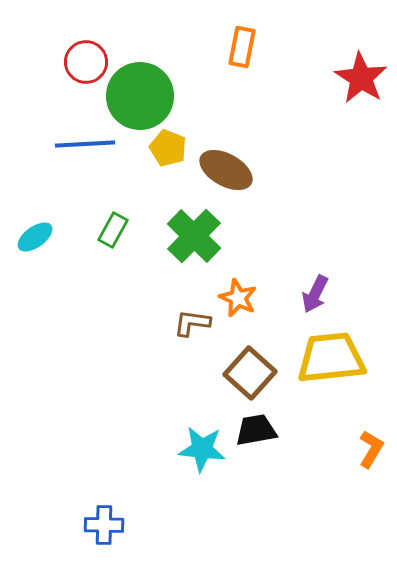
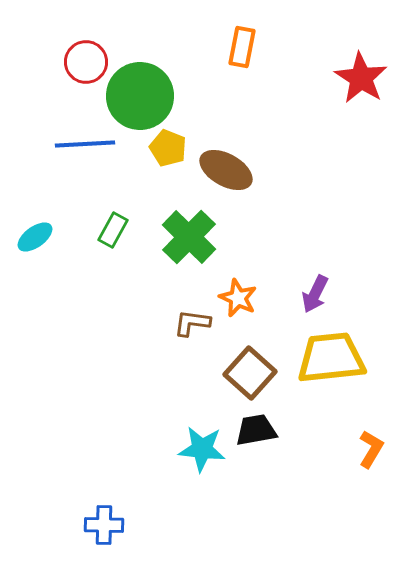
green cross: moved 5 px left, 1 px down
